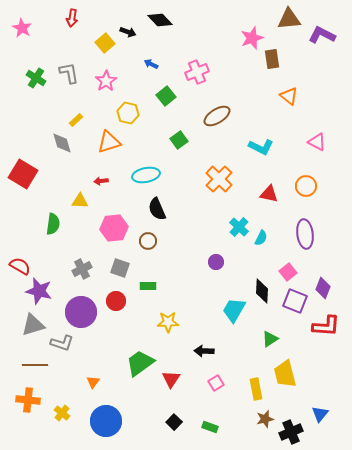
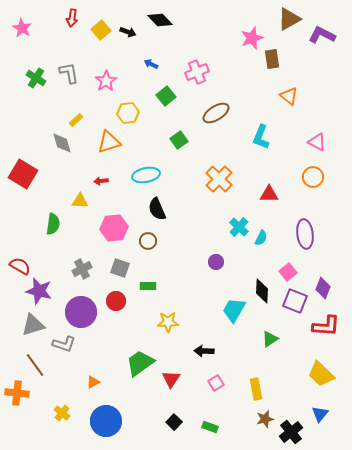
brown triangle at (289, 19): rotated 25 degrees counterclockwise
yellow square at (105, 43): moved 4 px left, 13 px up
yellow hexagon at (128, 113): rotated 20 degrees counterclockwise
brown ellipse at (217, 116): moved 1 px left, 3 px up
cyan L-shape at (261, 147): moved 10 px up; rotated 85 degrees clockwise
orange circle at (306, 186): moved 7 px right, 9 px up
red triangle at (269, 194): rotated 12 degrees counterclockwise
gray L-shape at (62, 343): moved 2 px right, 1 px down
brown line at (35, 365): rotated 55 degrees clockwise
yellow trapezoid at (285, 374): moved 36 px right; rotated 32 degrees counterclockwise
orange triangle at (93, 382): rotated 24 degrees clockwise
orange cross at (28, 400): moved 11 px left, 7 px up
black cross at (291, 432): rotated 15 degrees counterclockwise
